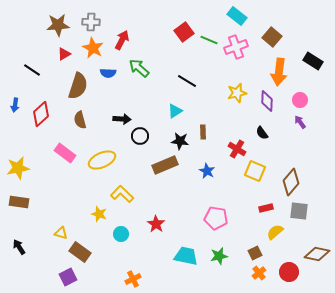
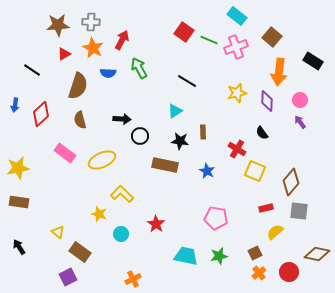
red square at (184, 32): rotated 18 degrees counterclockwise
green arrow at (139, 68): rotated 20 degrees clockwise
brown rectangle at (165, 165): rotated 35 degrees clockwise
yellow triangle at (61, 233): moved 3 px left, 1 px up; rotated 24 degrees clockwise
